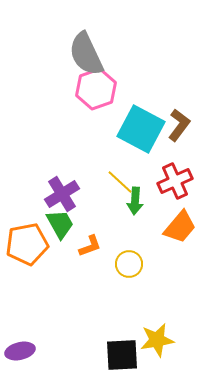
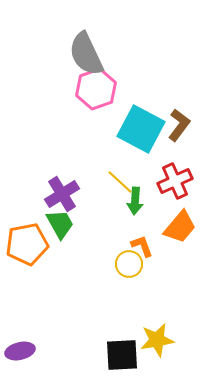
orange L-shape: moved 52 px right; rotated 90 degrees counterclockwise
